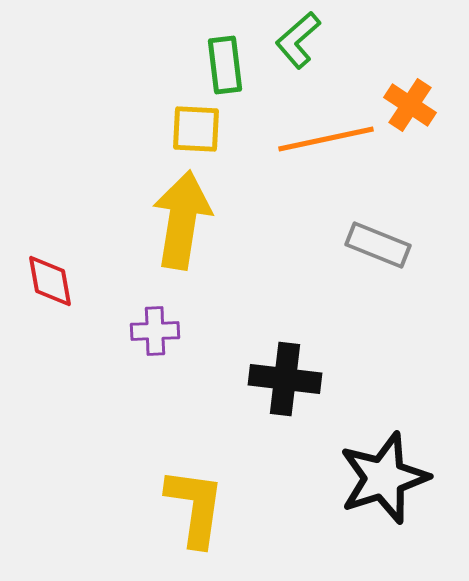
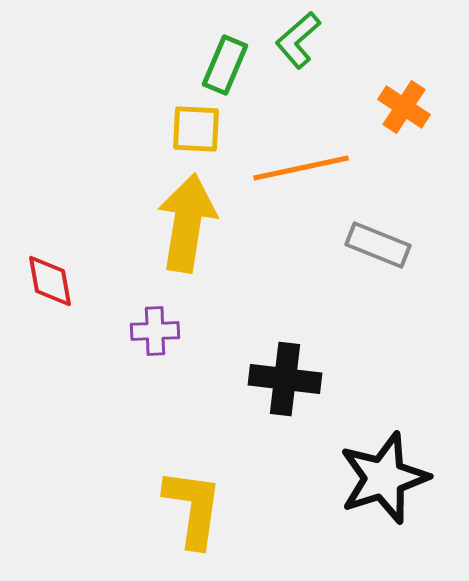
green rectangle: rotated 30 degrees clockwise
orange cross: moved 6 px left, 2 px down
orange line: moved 25 px left, 29 px down
yellow arrow: moved 5 px right, 3 px down
yellow L-shape: moved 2 px left, 1 px down
